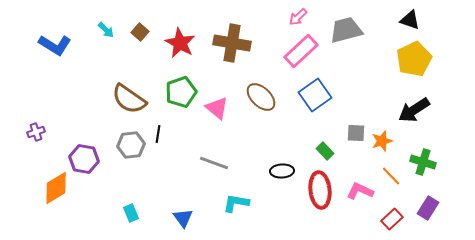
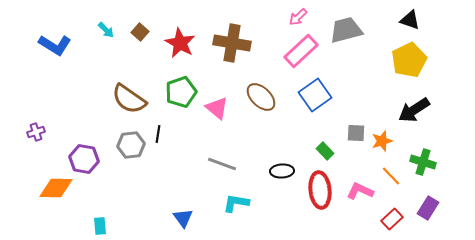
yellow pentagon: moved 5 px left, 1 px down
gray line: moved 8 px right, 1 px down
orange diamond: rotated 32 degrees clockwise
cyan rectangle: moved 31 px left, 13 px down; rotated 18 degrees clockwise
